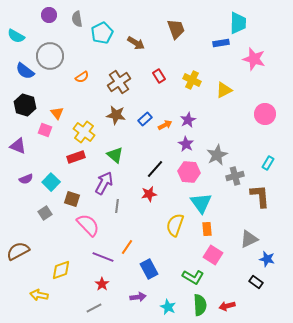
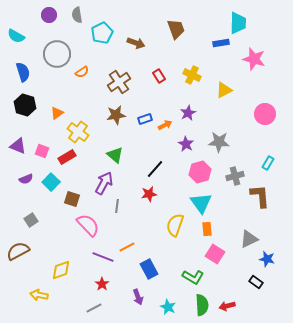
gray semicircle at (77, 19): moved 4 px up
brown arrow at (136, 43): rotated 12 degrees counterclockwise
gray circle at (50, 56): moved 7 px right, 2 px up
blue semicircle at (25, 71): moved 2 px left, 1 px down; rotated 144 degrees counterclockwise
orange semicircle at (82, 77): moved 5 px up
yellow cross at (192, 80): moved 5 px up
orange triangle at (57, 113): rotated 32 degrees clockwise
brown star at (116, 115): rotated 18 degrees counterclockwise
blue rectangle at (145, 119): rotated 24 degrees clockwise
purple star at (188, 120): moved 7 px up
pink square at (45, 130): moved 3 px left, 21 px down
yellow cross at (84, 132): moved 6 px left
gray star at (217, 155): moved 2 px right, 13 px up; rotated 30 degrees clockwise
red rectangle at (76, 157): moved 9 px left; rotated 12 degrees counterclockwise
pink hexagon at (189, 172): moved 11 px right; rotated 20 degrees counterclockwise
gray square at (45, 213): moved 14 px left, 7 px down
orange line at (127, 247): rotated 28 degrees clockwise
pink square at (213, 255): moved 2 px right, 1 px up
purple arrow at (138, 297): rotated 77 degrees clockwise
green semicircle at (200, 305): moved 2 px right
